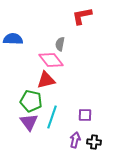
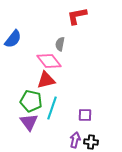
red L-shape: moved 5 px left
blue semicircle: rotated 126 degrees clockwise
pink diamond: moved 2 px left, 1 px down
cyan line: moved 9 px up
black cross: moved 3 px left
